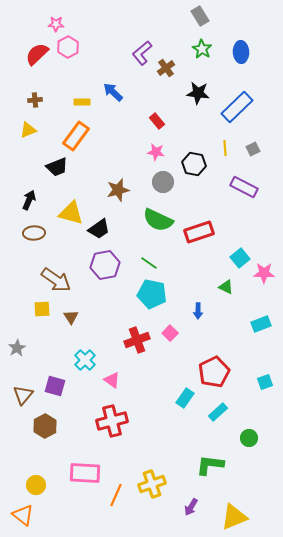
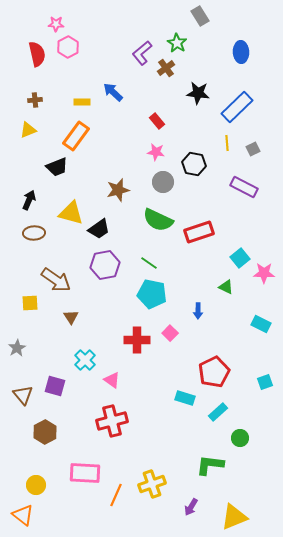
green star at (202, 49): moved 25 px left, 6 px up
red semicircle at (37, 54): rotated 120 degrees clockwise
yellow line at (225, 148): moved 2 px right, 5 px up
yellow square at (42, 309): moved 12 px left, 6 px up
cyan rectangle at (261, 324): rotated 48 degrees clockwise
red cross at (137, 340): rotated 20 degrees clockwise
brown triangle at (23, 395): rotated 20 degrees counterclockwise
cyan rectangle at (185, 398): rotated 72 degrees clockwise
brown hexagon at (45, 426): moved 6 px down
green circle at (249, 438): moved 9 px left
